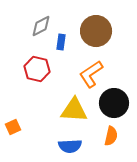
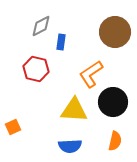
brown circle: moved 19 px right, 1 px down
red hexagon: moved 1 px left
black circle: moved 1 px left, 1 px up
orange semicircle: moved 4 px right, 5 px down
